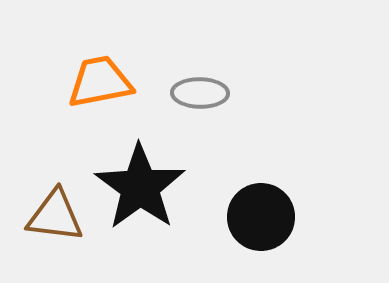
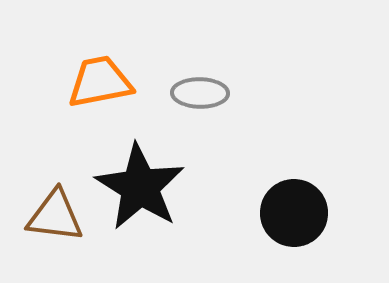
black star: rotated 4 degrees counterclockwise
black circle: moved 33 px right, 4 px up
